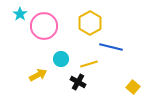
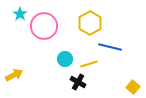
blue line: moved 1 px left
cyan circle: moved 4 px right
yellow arrow: moved 24 px left
